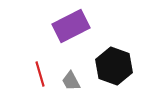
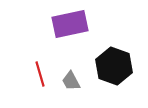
purple rectangle: moved 1 px left, 2 px up; rotated 15 degrees clockwise
